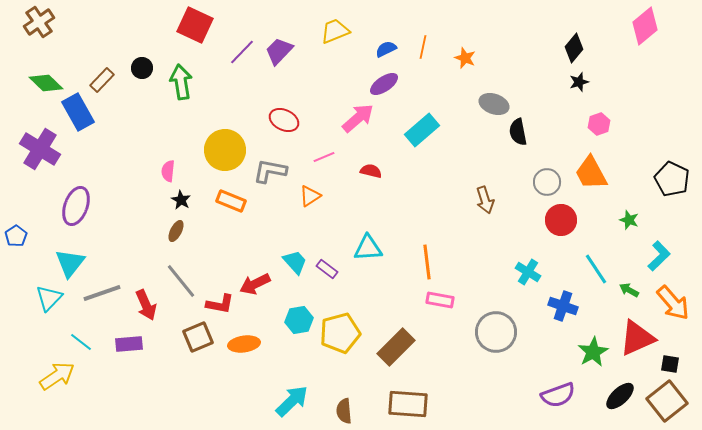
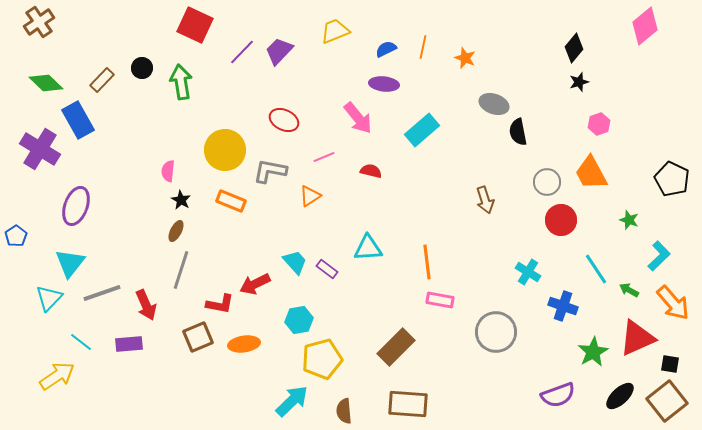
purple ellipse at (384, 84): rotated 40 degrees clockwise
blue rectangle at (78, 112): moved 8 px down
pink arrow at (358, 118): rotated 92 degrees clockwise
gray line at (181, 281): moved 11 px up; rotated 57 degrees clockwise
yellow pentagon at (340, 333): moved 18 px left, 26 px down
